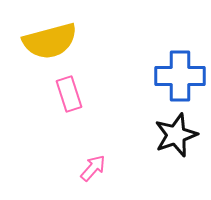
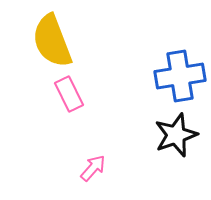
yellow semicircle: moved 2 px right; rotated 84 degrees clockwise
blue cross: rotated 9 degrees counterclockwise
pink rectangle: rotated 8 degrees counterclockwise
